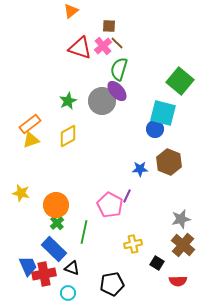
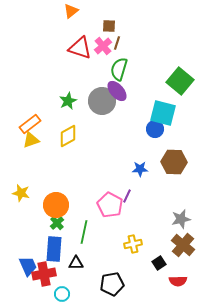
brown line: rotated 64 degrees clockwise
brown hexagon: moved 5 px right; rotated 20 degrees counterclockwise
blue rectangle: rotated 50 degrees clockwise
black square: moved 2 px right; rotated 24 degrees clockwise
black triangle: moved 4 px right, 5 px up; rotated 21 degrees counterclockwise
cyan circle: moved 6 px left, 1 px down
